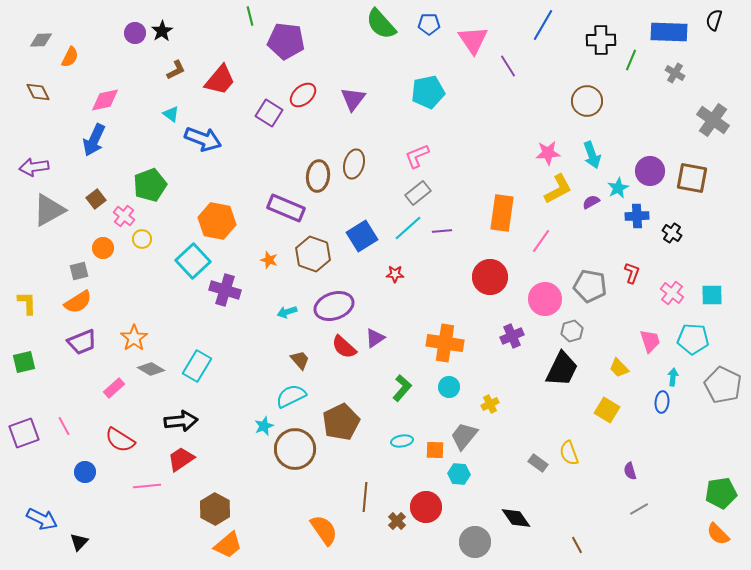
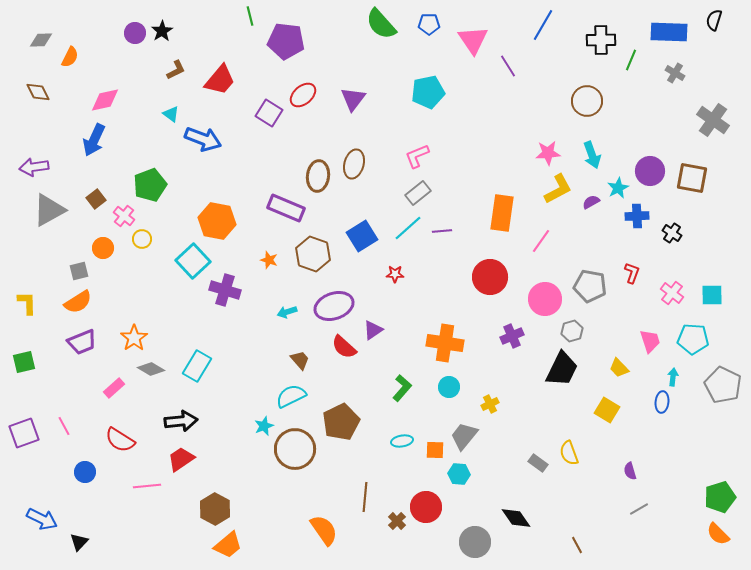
purple triangle at (375, 338): moved 2 px left, 8 px up
green pentagon at (721, 493): moved 1 px left, 4 px down; rotated 8 degrees counterclockwise
